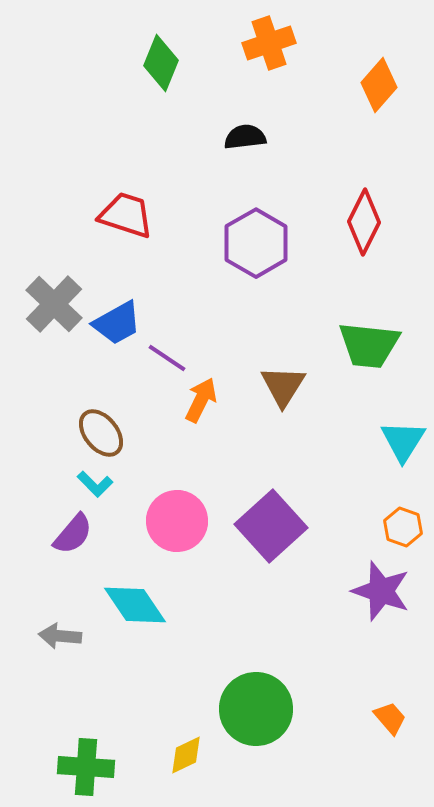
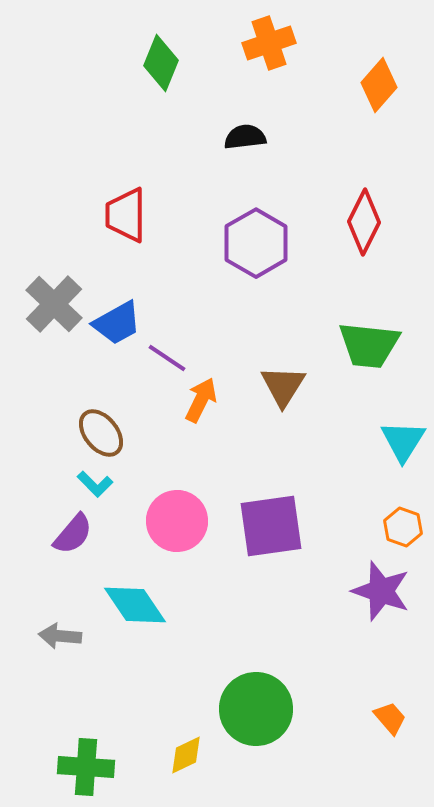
red trapezoid: rotated 108 degrees counterclockwise
purple square: rotated 34 degrees clockwise
